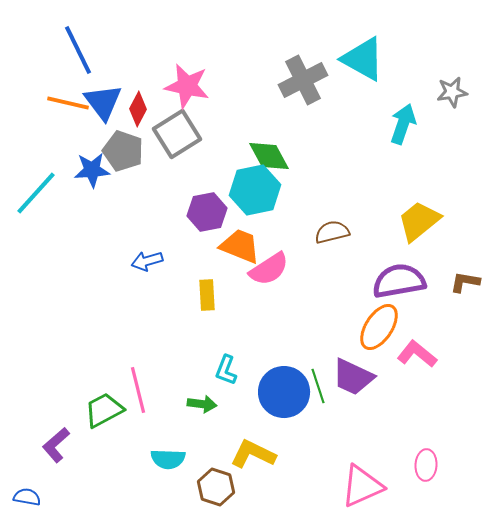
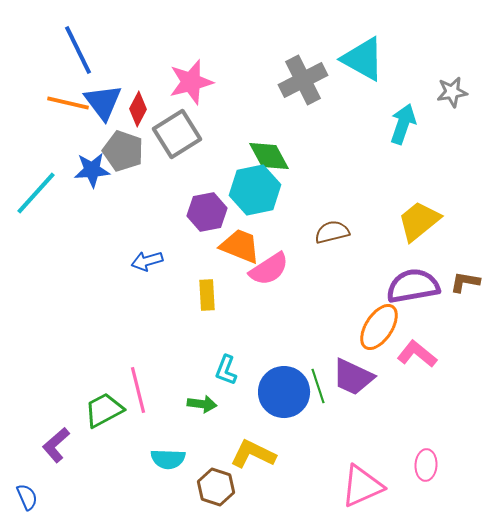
pink star: moved 4 px right, 4 px up; rotated 27 degrees counterclockwise
purple semicircle: moved 14 px right, 5 px down
blue semicircle: rotated 56 degrees clockwise
